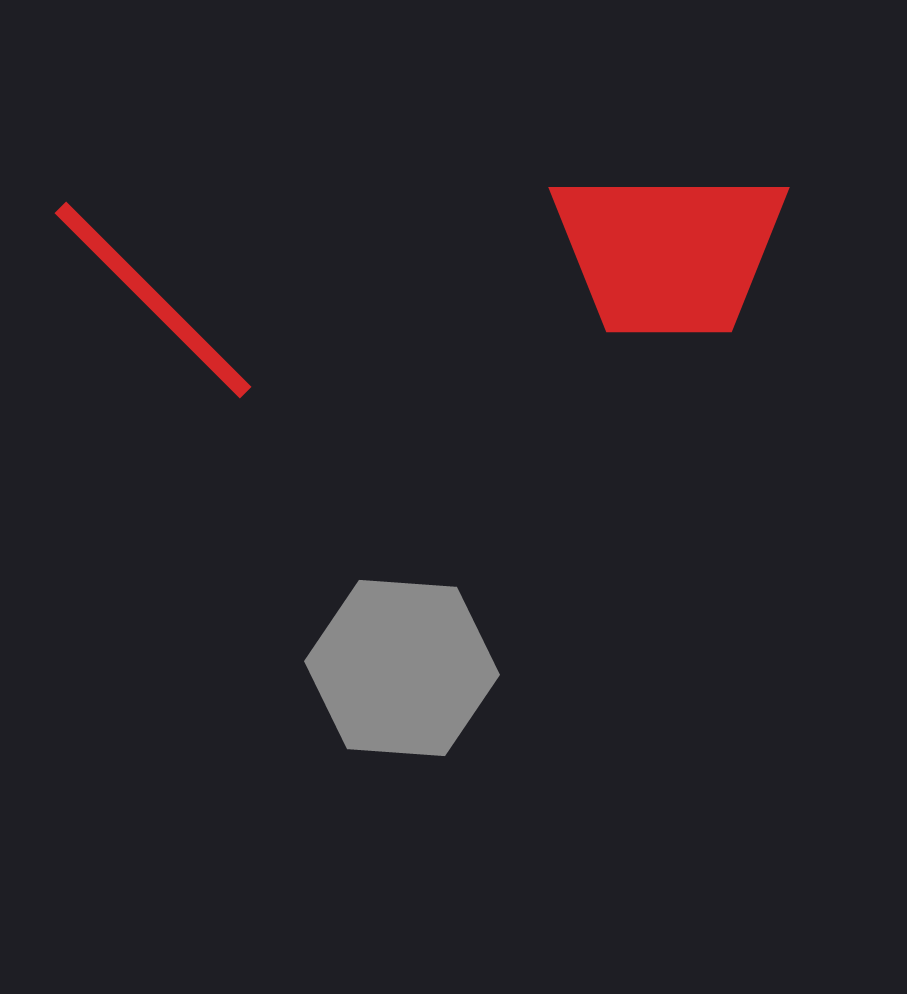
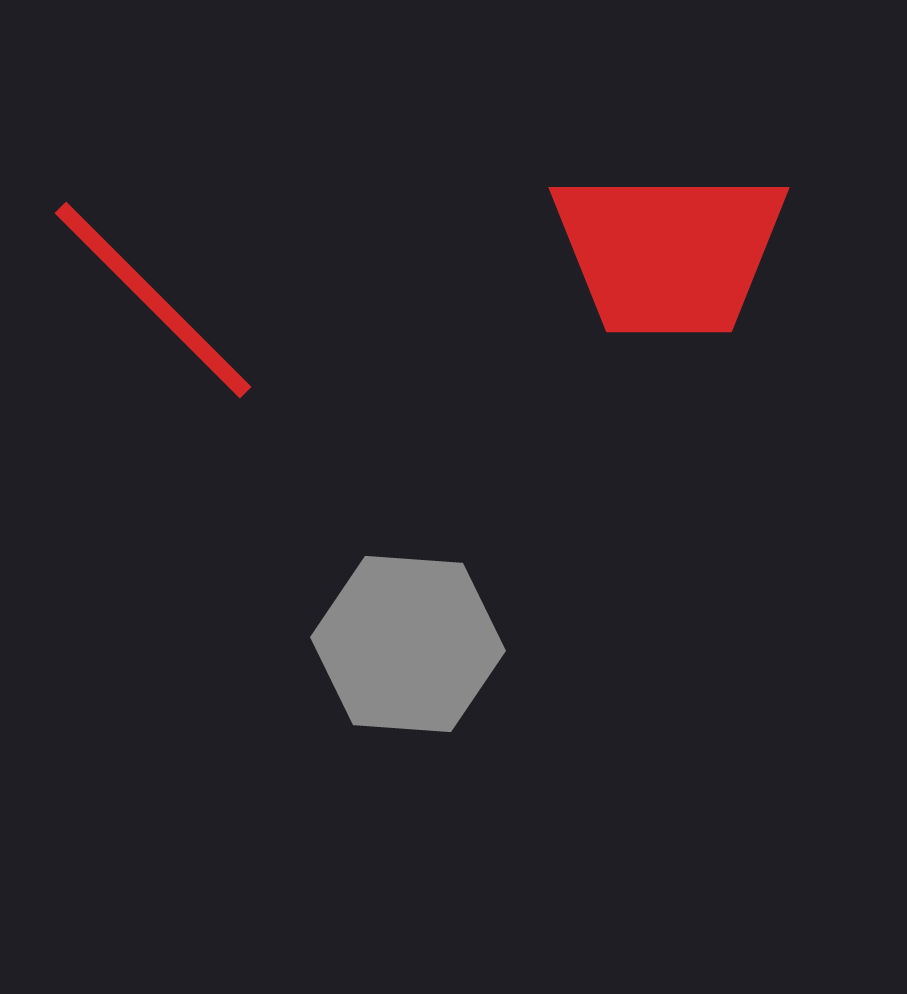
gray hexagon: moved 6 px right, 24 px up
